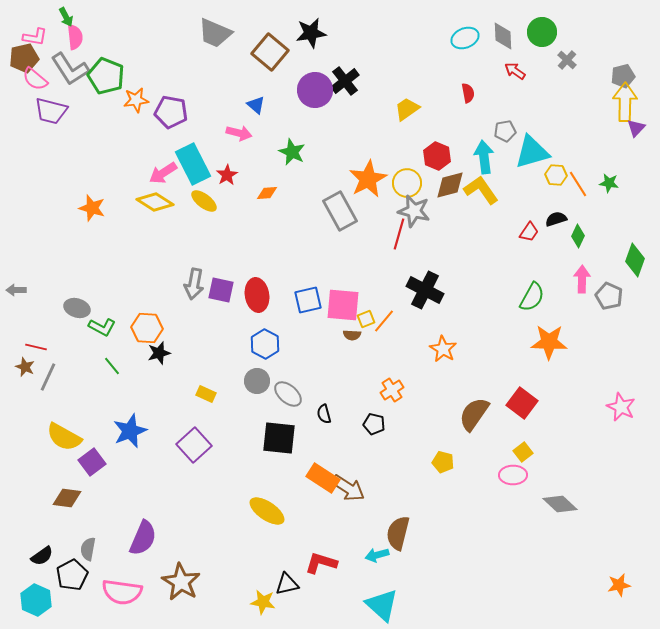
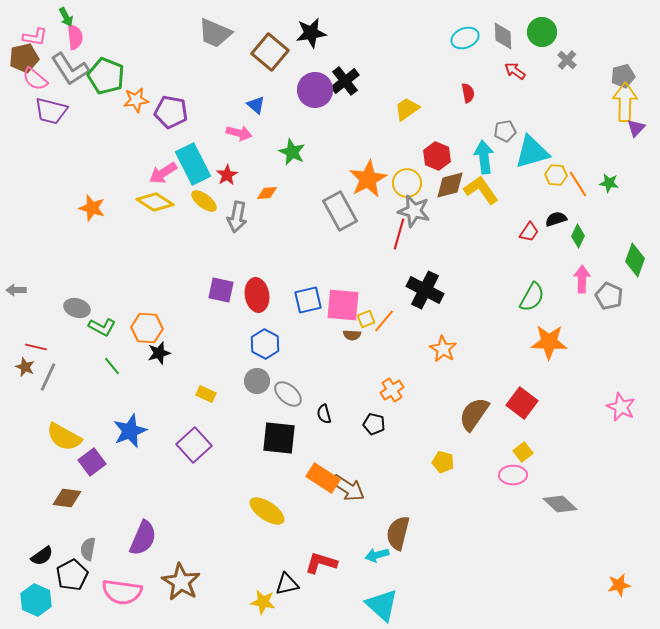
gray arrow at (194, 284): moved 43 px right, 67 px up
